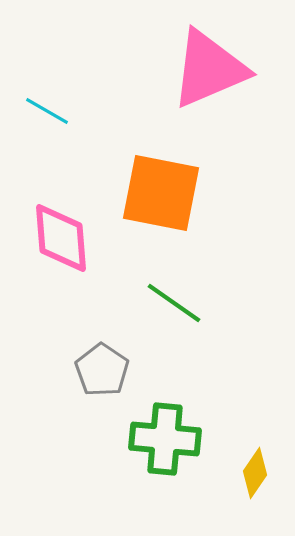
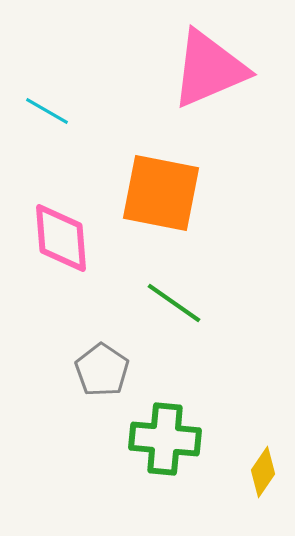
yellow diamond: moved 8 px right, 1 px up
